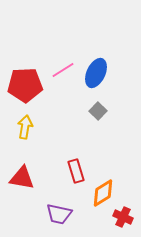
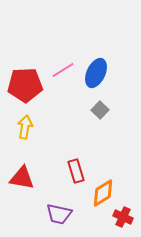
gray square: moved 2 px right, 1 px up
